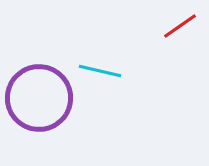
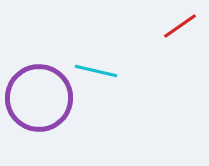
cyan line: moved 4 px left
